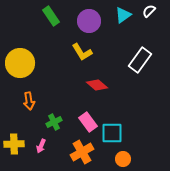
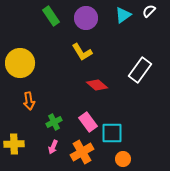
purple circle: moved 3 px left, 3 px up
white rectangle: moved 10 px down
pink arrow: moved 12 px right, 1 px down
